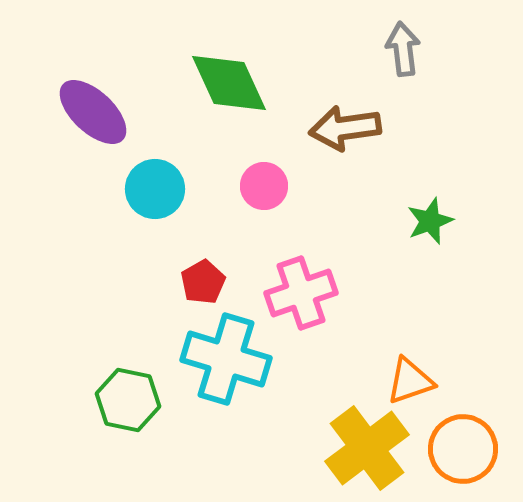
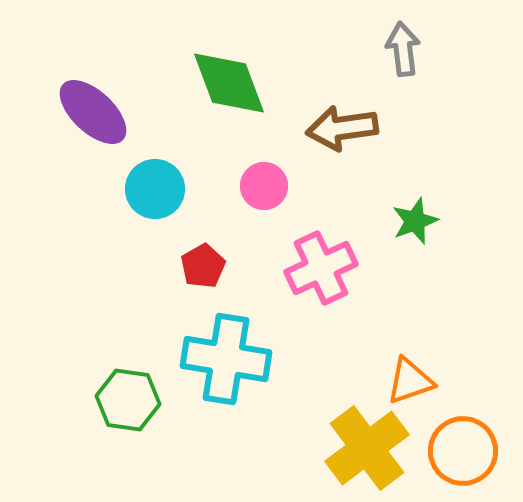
green diamond: rotated 4 degrees clockwise
brown arrow: moved 3 px left
green star: moved 15 px left
red pentagon: moved 16 px up
pink cross: moved 20 px right, 25 px up; rotated 6 degrees counterclockwise
cyan cross: rotated 8 degrees counterclockwise
green hexagon: rotated 4 degrees counterclockwise
orange circle: moved 2 px down
